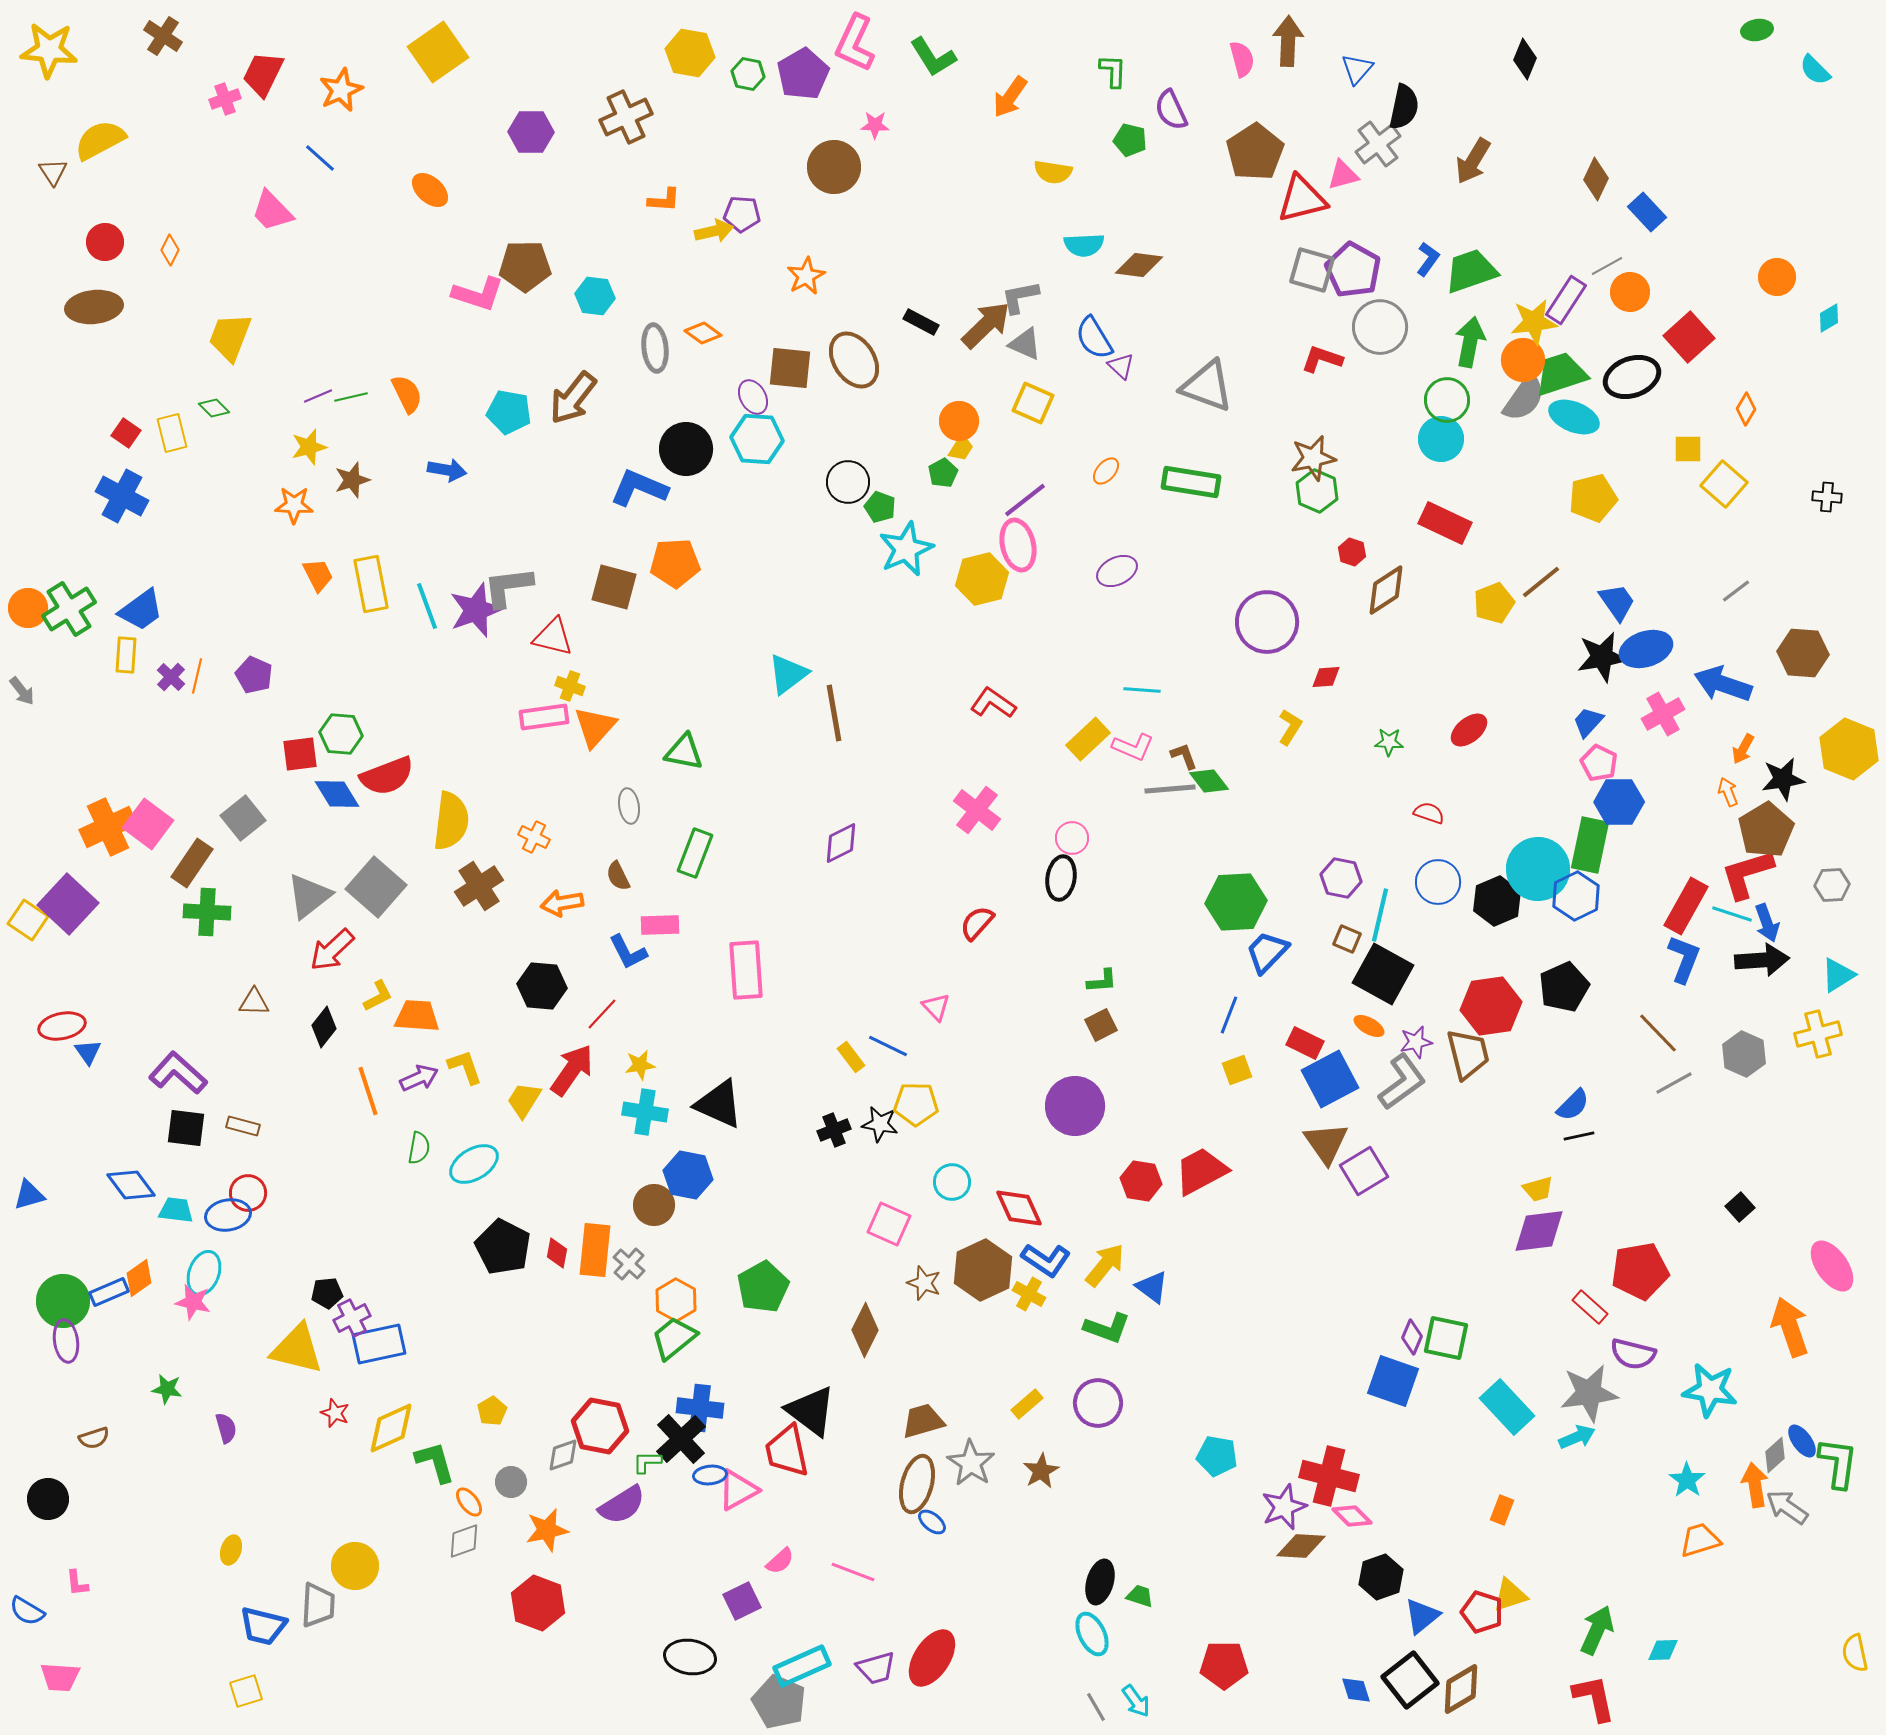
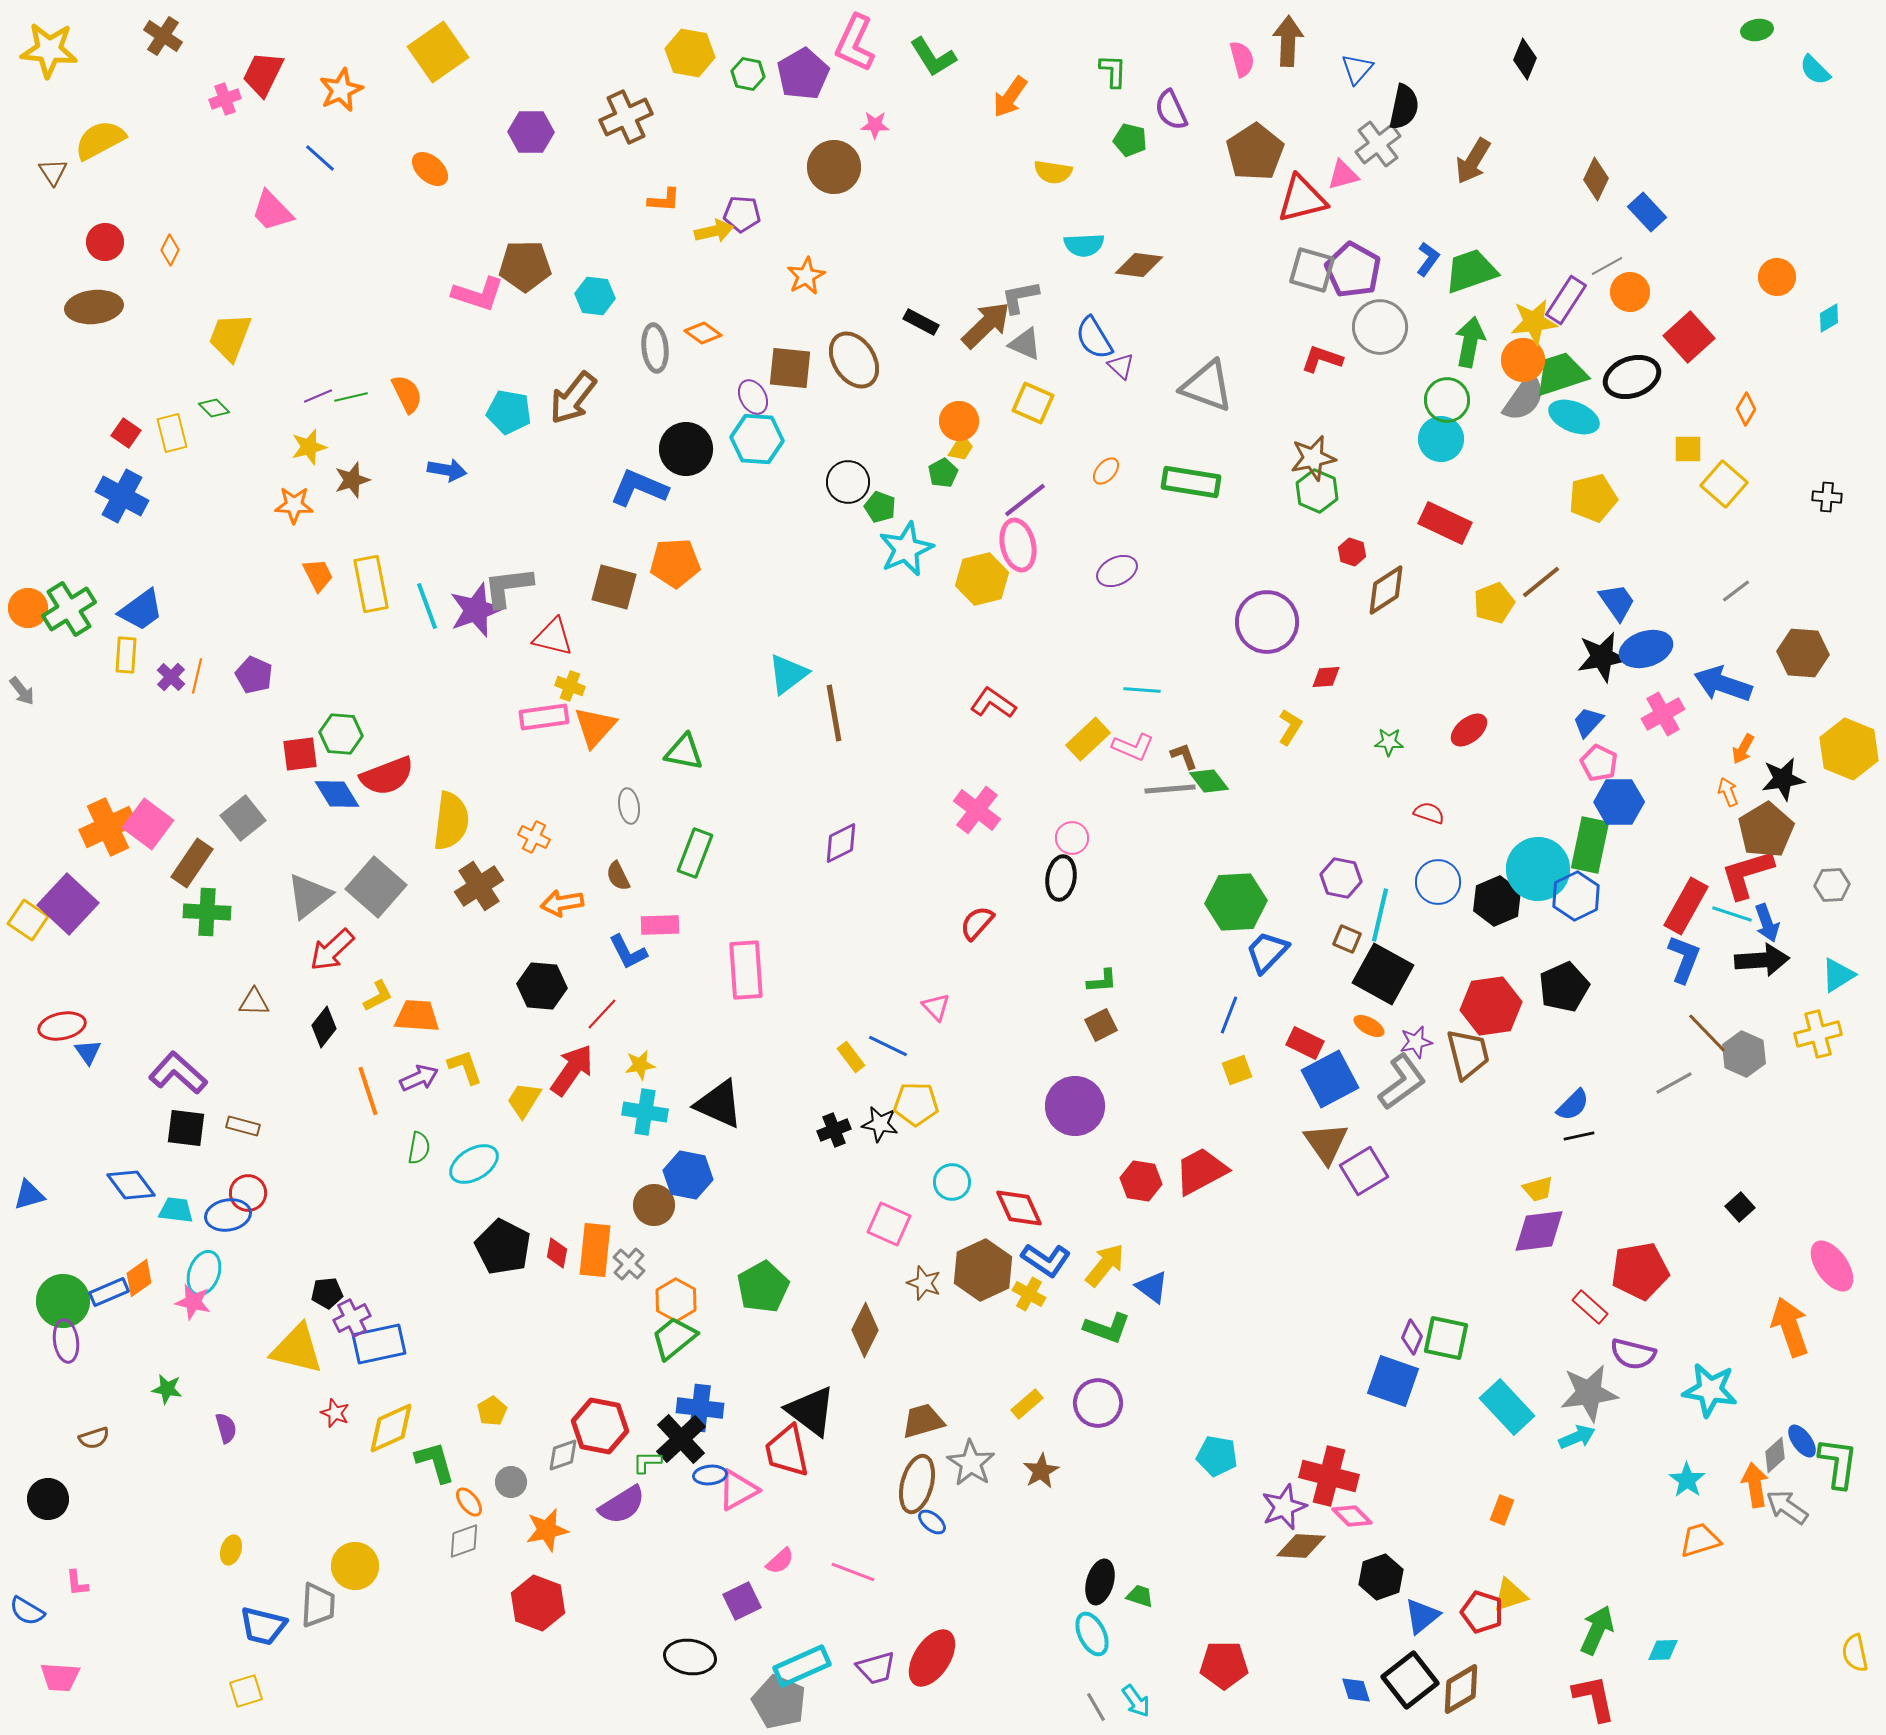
orange ellipse at (430, 190): moved 21 px up
brown line at (1658, 1033): moved 49 px right
